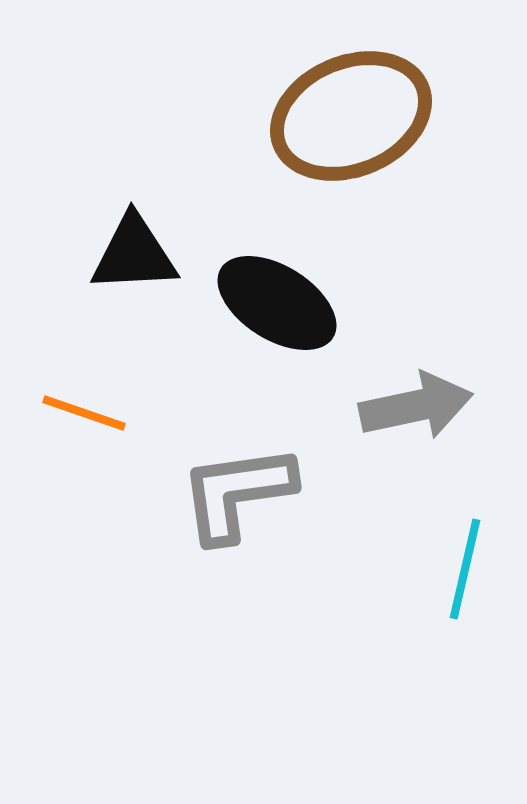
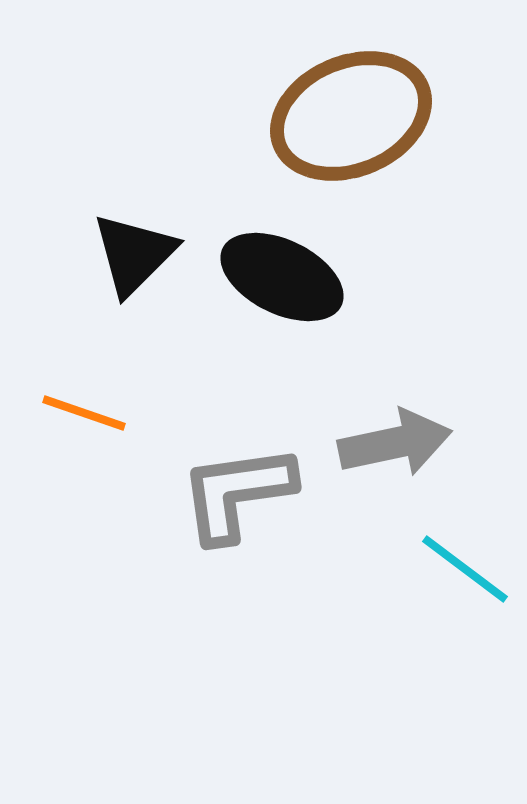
black triangle: rotated 42 degrees counterclockwise
black ellipse: moved 5 px right, 26 px up; rotated 6 degrees counterclockwise
gray arrow: moved 21 px left, 37 px down
cyan line: rotated 66 degrees counterclockwise
